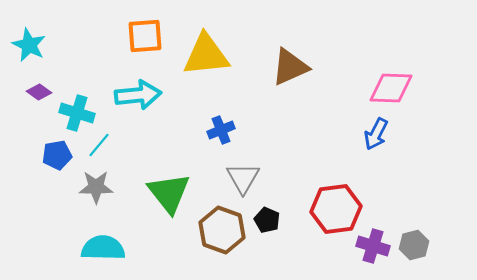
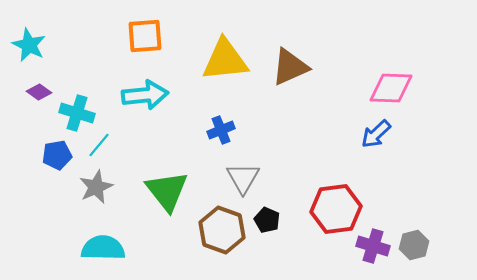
yellow triangle: moved 19 px right, 5 px down
cyan arrow: moved 7 px right
blue arrow: rotated 20 degrees clockwise
gray star: rotated 24 degrees counterclockwise
green triangle: moved 2 px left, 2 px up
